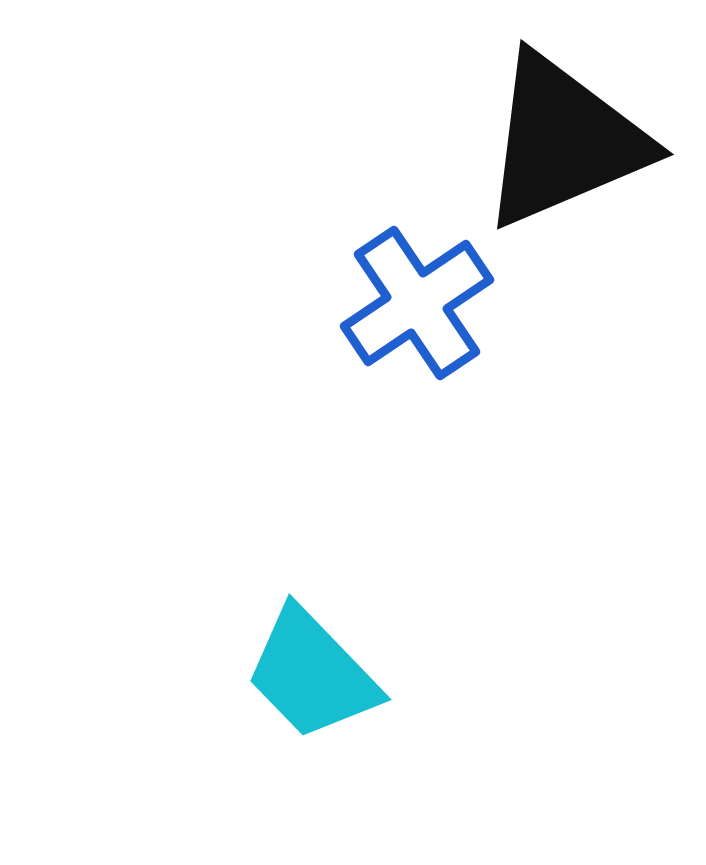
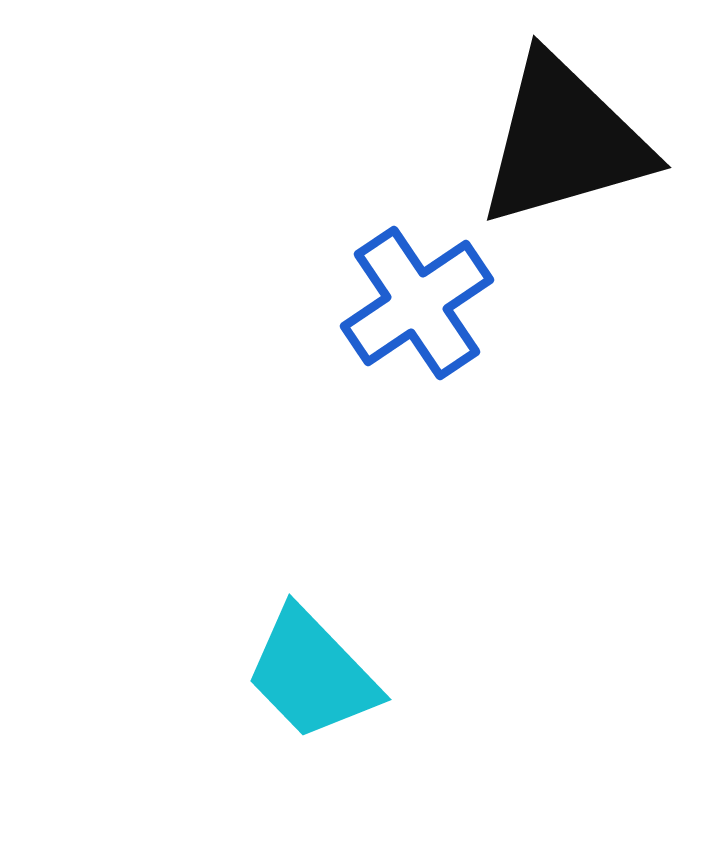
black triangle: rotated 7 degrees clockwise
